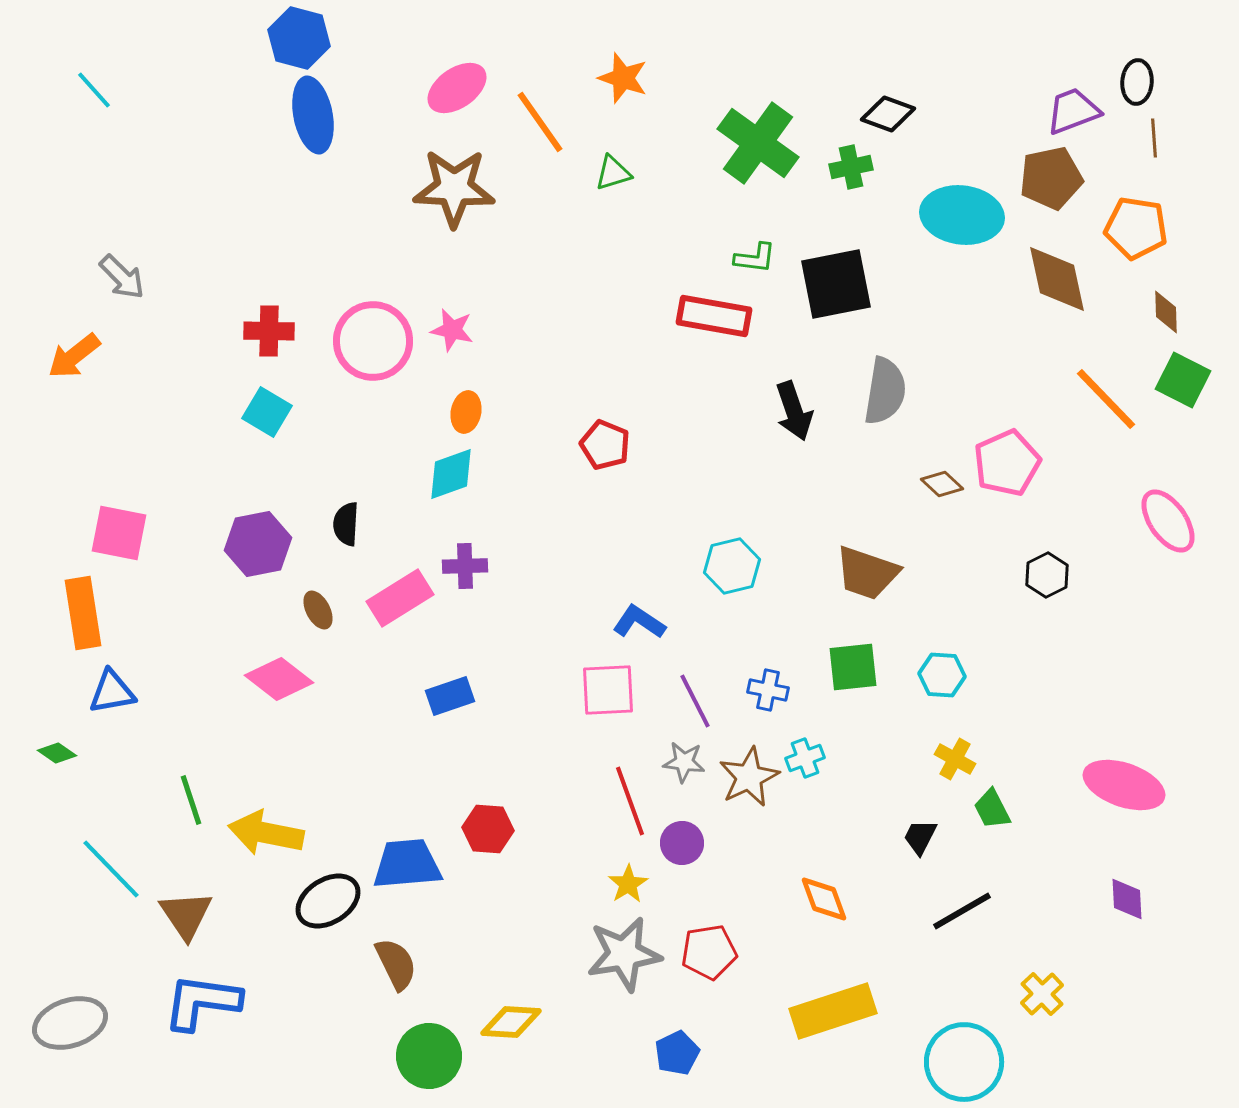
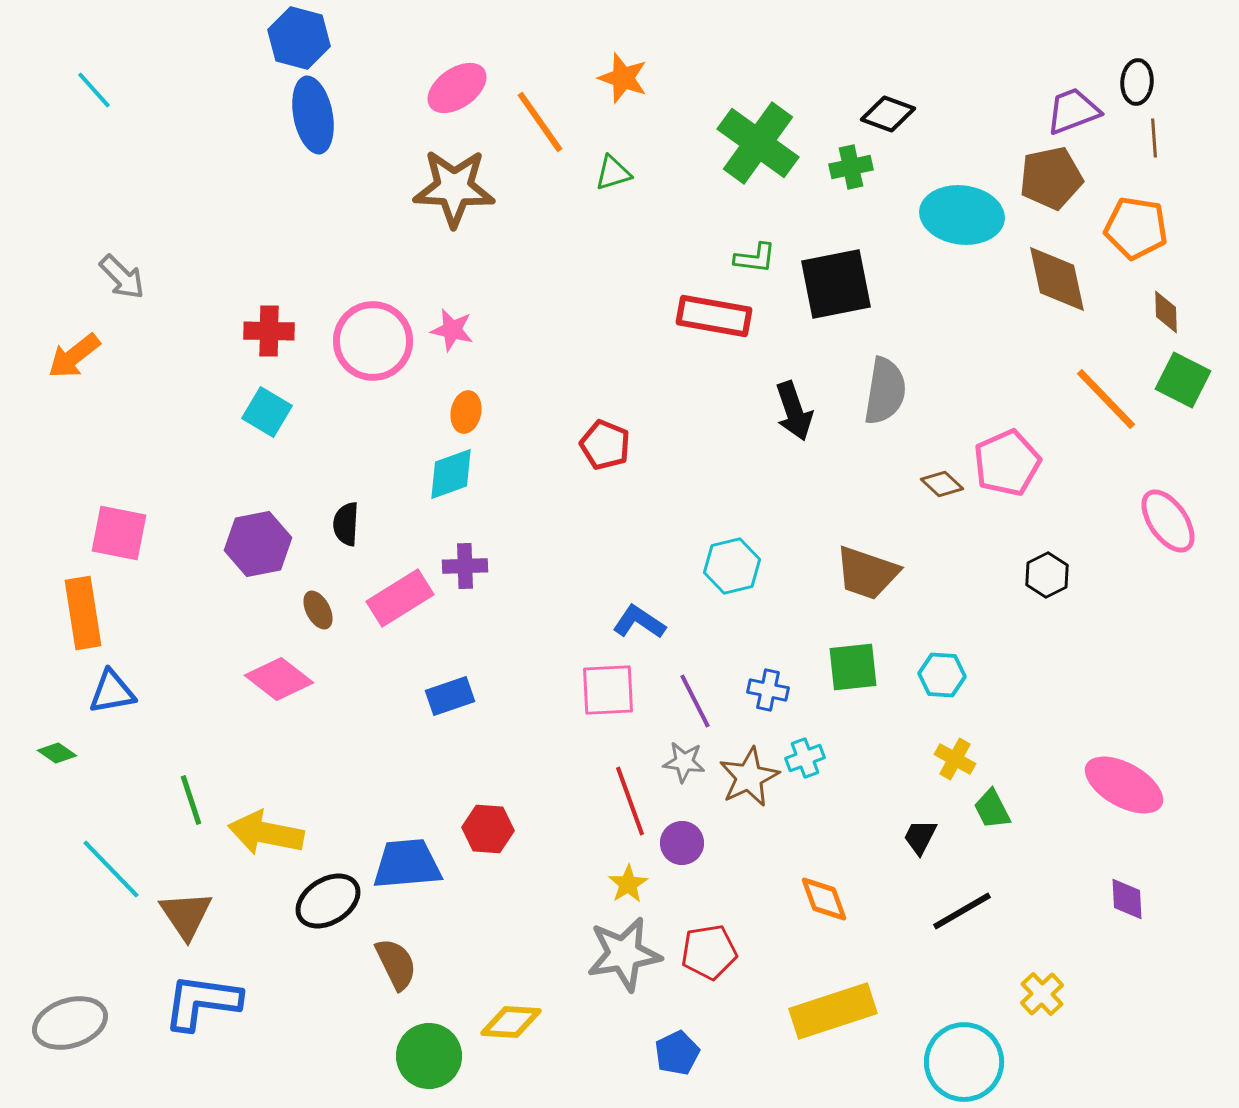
pink ellipse at (1124, 785): rotated 10 degrees clockwise
